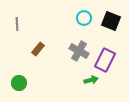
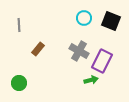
gray line: moved 2 px right, 1 px down
purple rectangle: moved 3 px left, 1 px down
